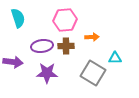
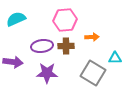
cyan semicircle: moved 2 px left, 1 px down; rotated 96 degrees counterclockwise
